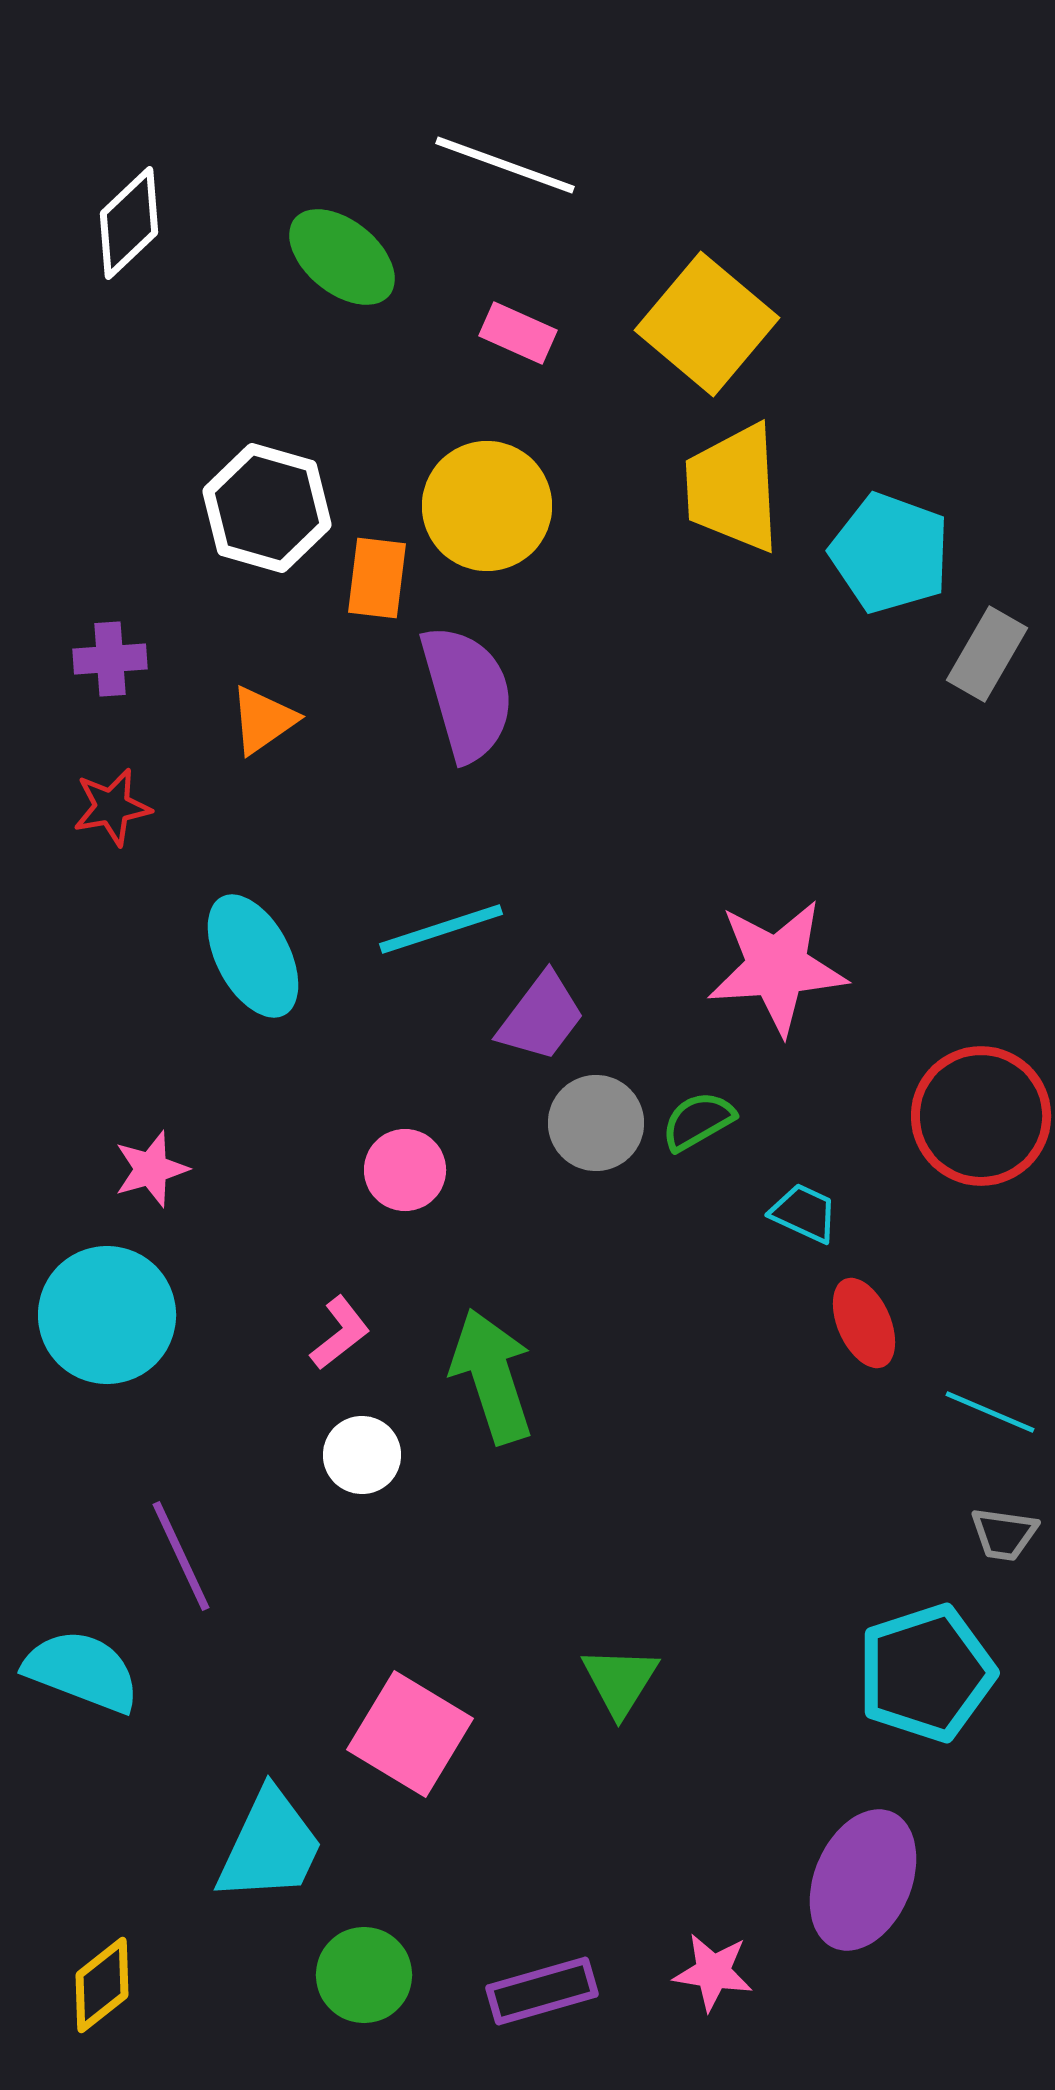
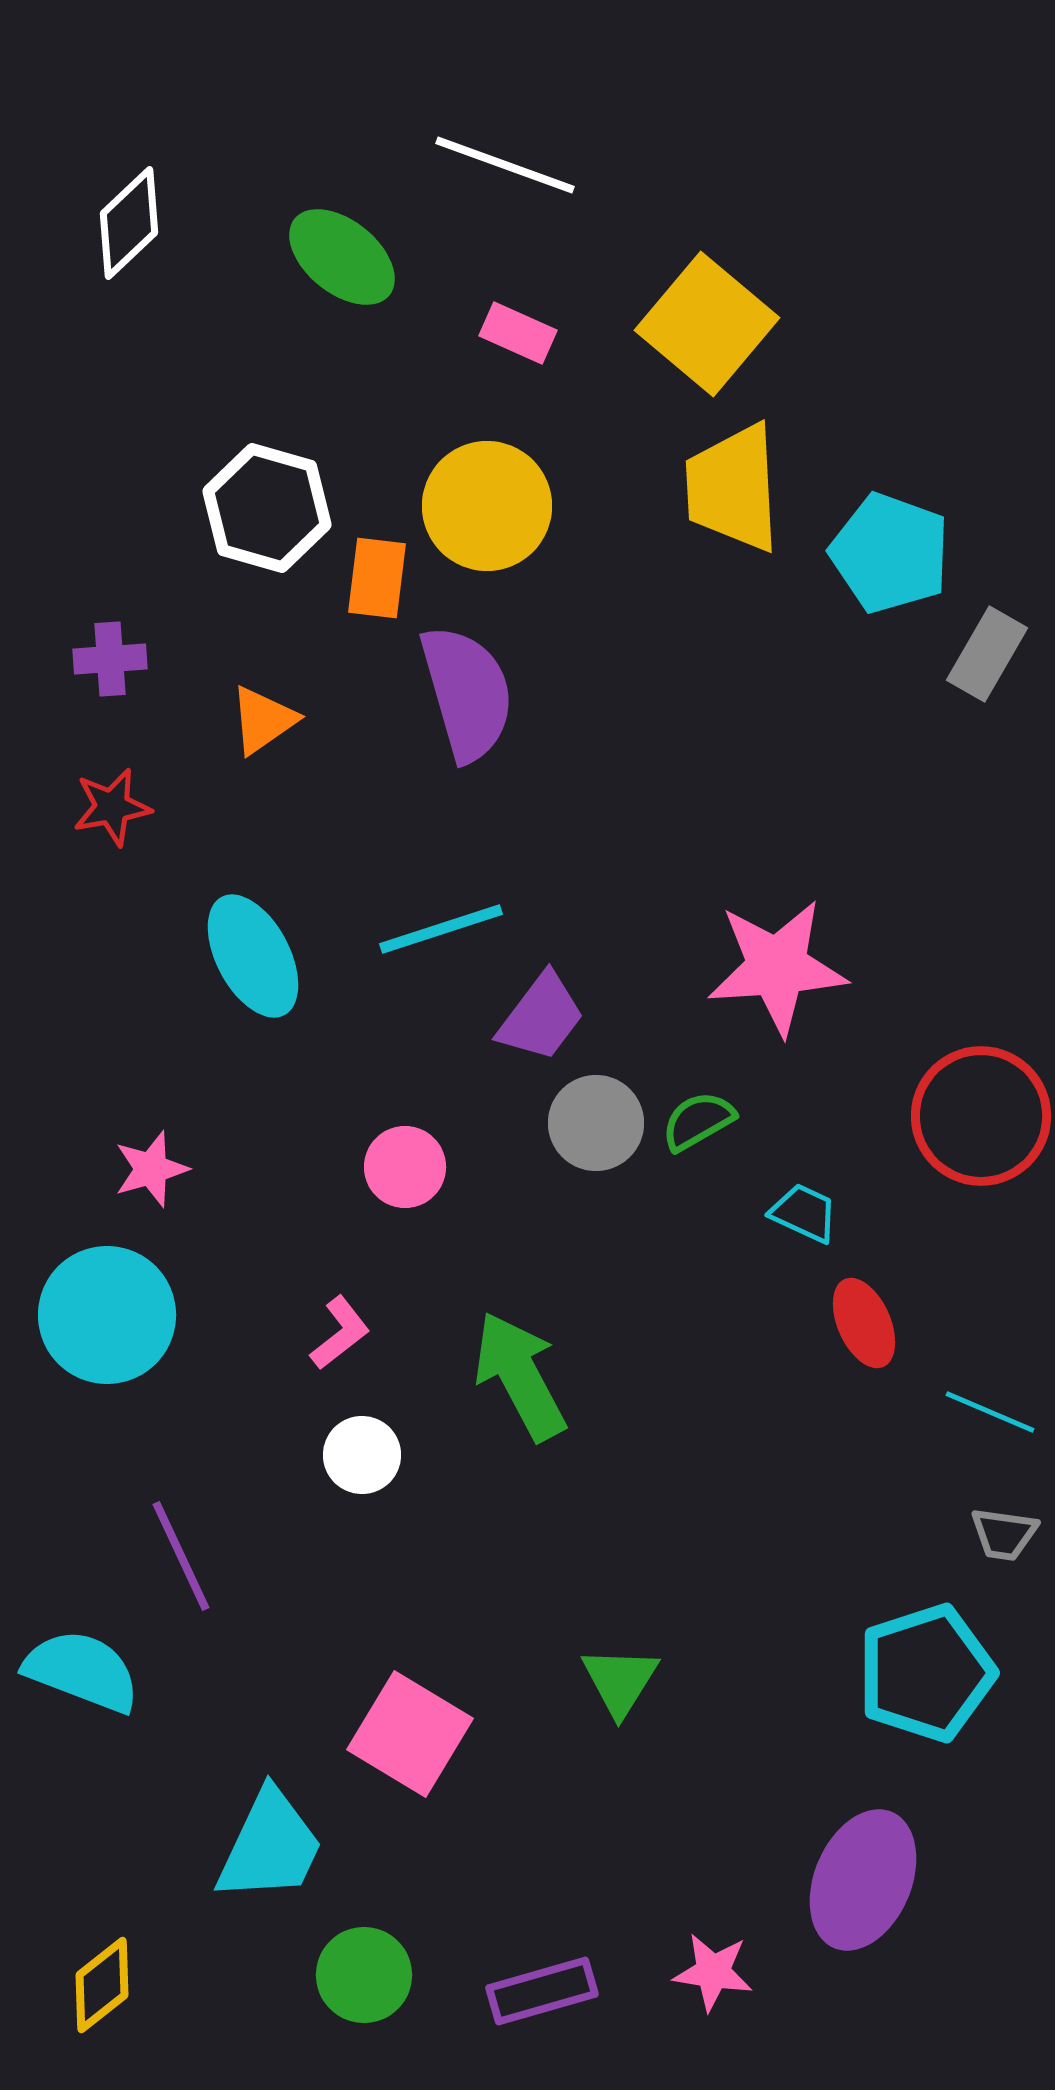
pink circle at (405, 1170): moved 3 px up
green arrow at (492, 1376): moved 28 px right; rotated 10 degrees counterclockwise
